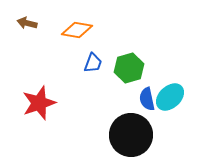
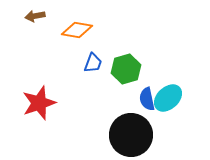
brown arrow: moved 8 px right, 7 px up; rotated 24 degrees counterclockwise
green hexagon: moved 3 px left, 1 px down
cyan ellipse: moved 2 px left, 1 px down
